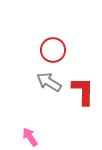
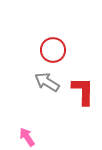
gray arrow: moved 2 px left
pink arrow: moved 3 px left
